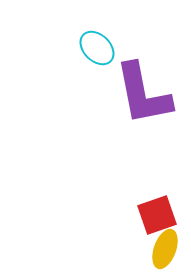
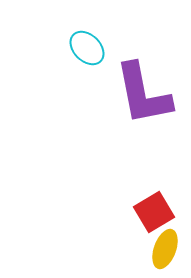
cyan ellipse: moved 10 px left
red square: moved 3 px left, 3 px up; rotated 12 degrees counterclockwise
